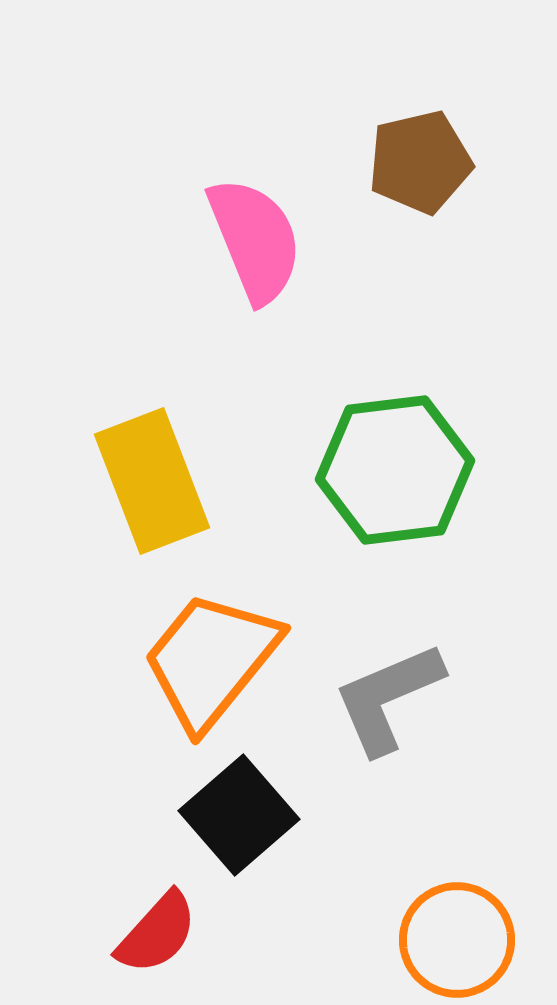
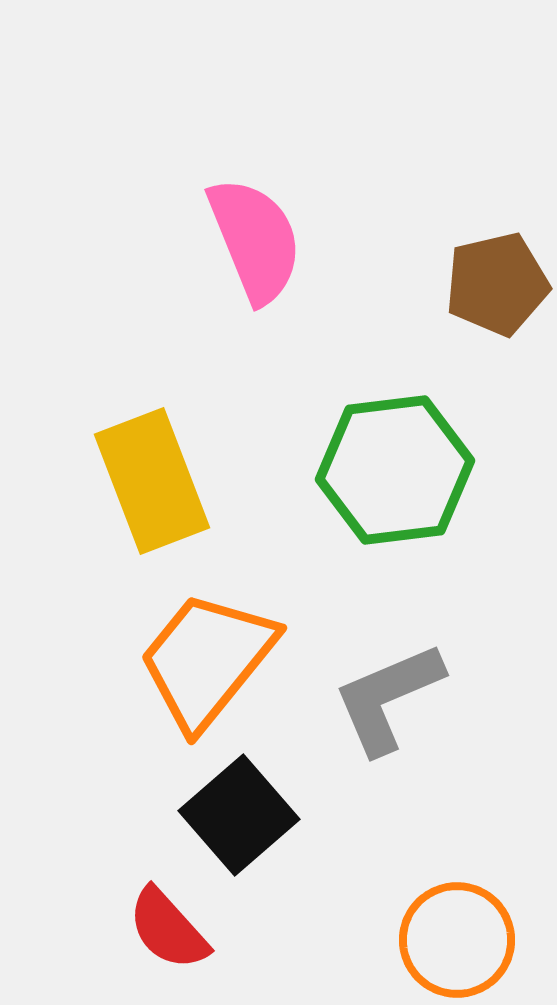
brown pentagon: moved 77 px right, 122 px down
orange trapezoid: moved 4 px left
red semicircle: moved 11 px right, 4 px up; rotated 96 degrees clockwise
